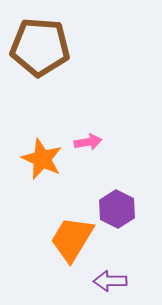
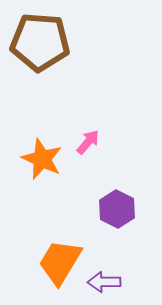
brown pentagon: moved 5 px up
pink arrow: rotated 40 degrees counterclockwise
orange trapezoid: moved 12 px left, 23 px down
purple arrow: moved 6 px left, 1 px down
